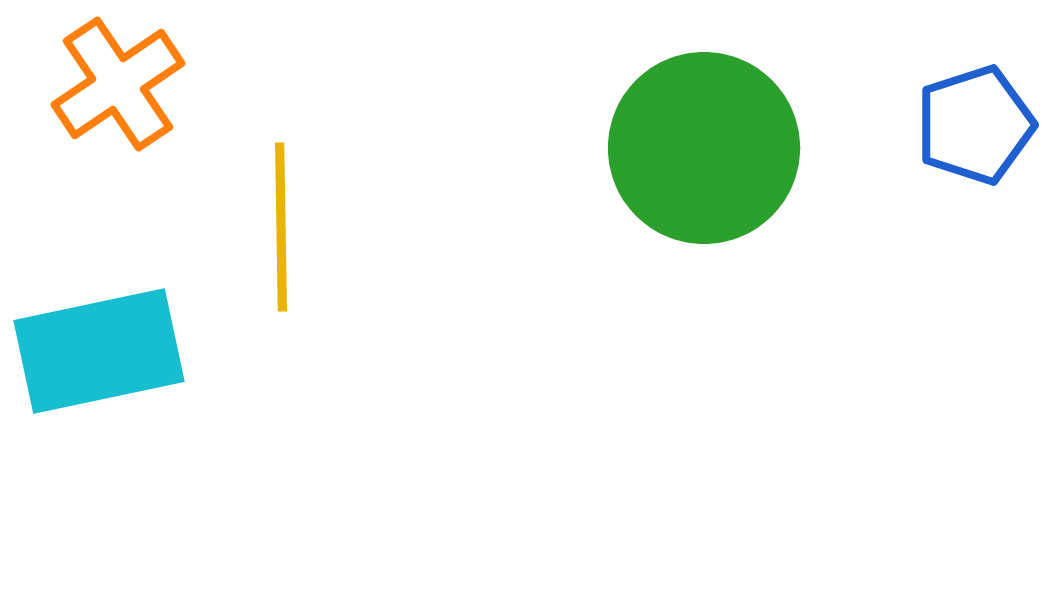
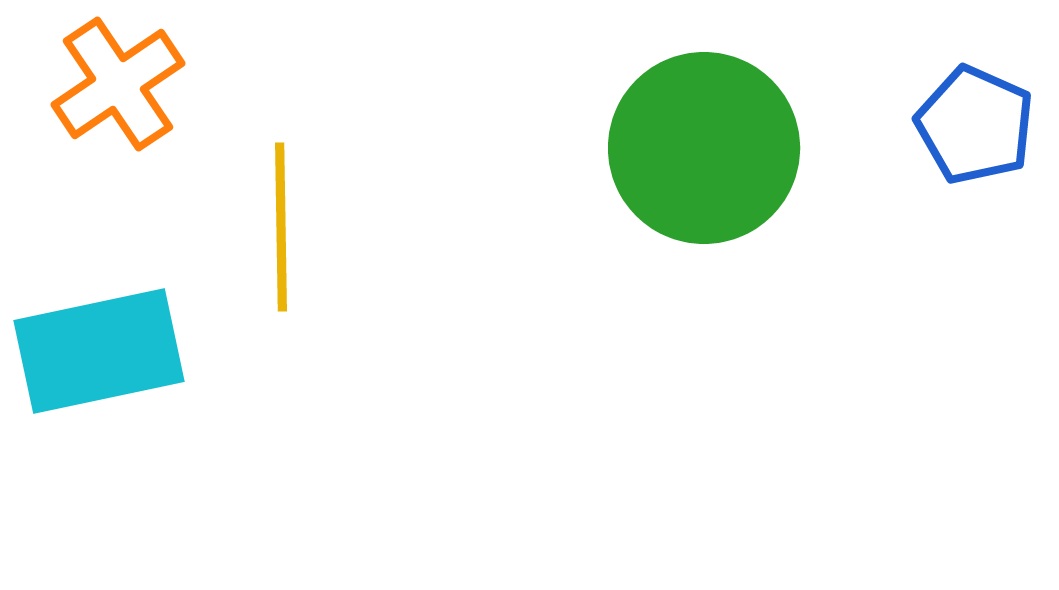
blue pentagon: rotated 30 degrees counterclockwise
